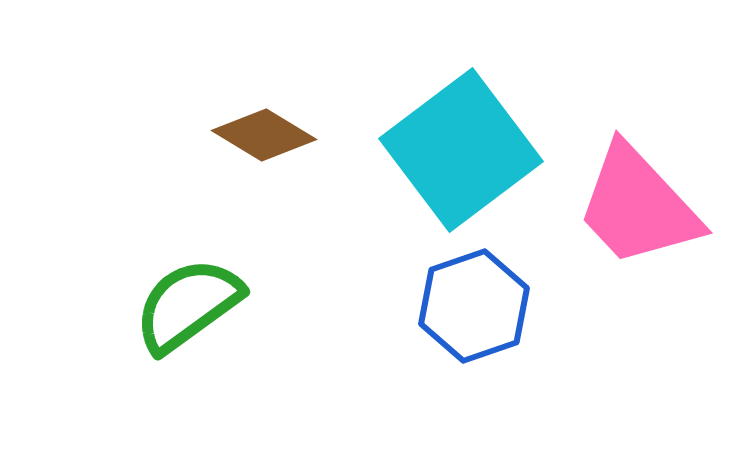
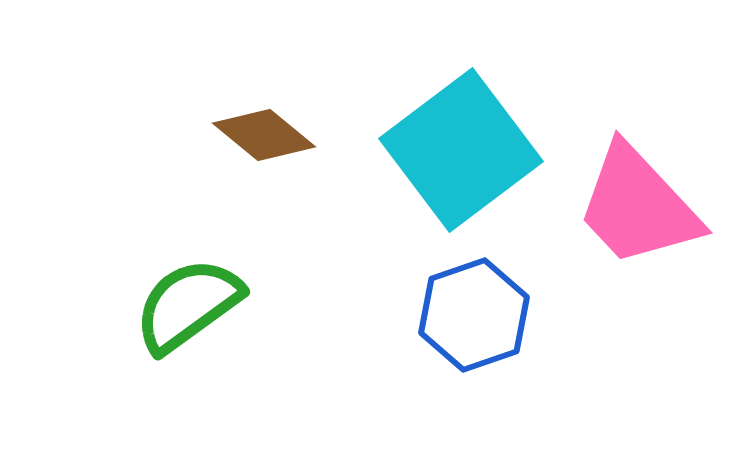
brown diamond: rotated 8 degrees clockwise
blue hexagon: moved 9 px down
